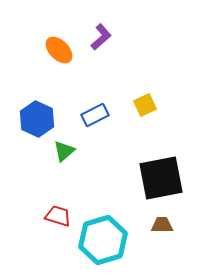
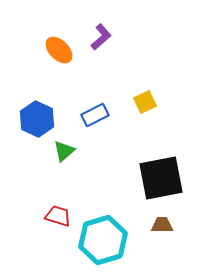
yellow square: moved 3 px up
